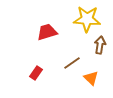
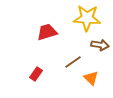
yellow star: moved 1 px up
brown arrow: rotated 90 degrees clockwise
brown line: moved 1 px right, 1 px up
red rectangle: moved 1 px down
